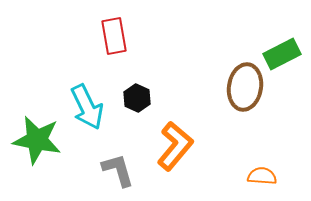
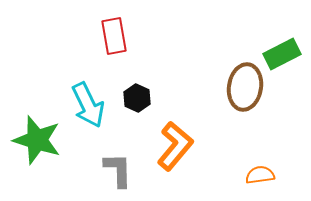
cyan arrow: moved 1 px right, 2 px up
green star: rotated 6 degrees clockwise
gray L-shape: rotated 15 degrees clockwise
orange semicircle: moved 2 px left, 1 px up; rotated 12 degrees counterclockwise
